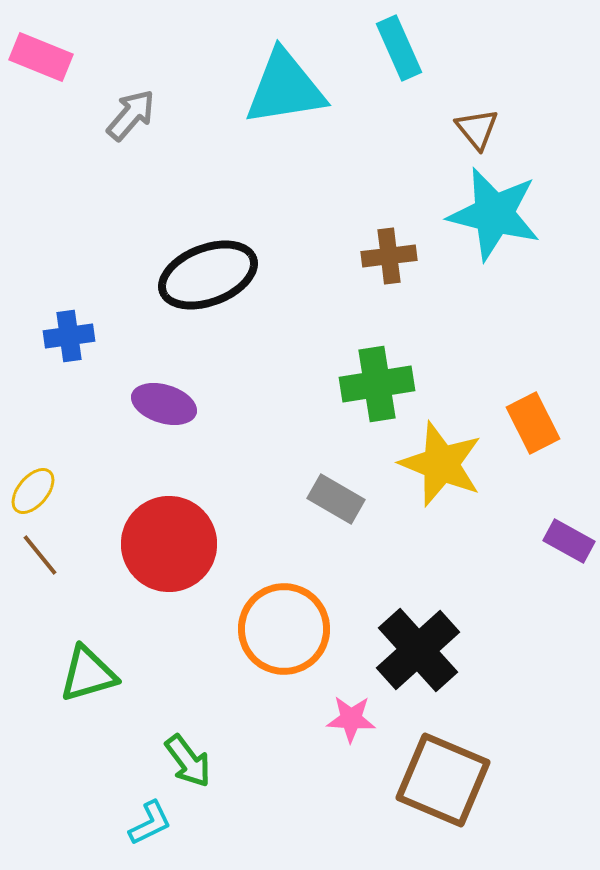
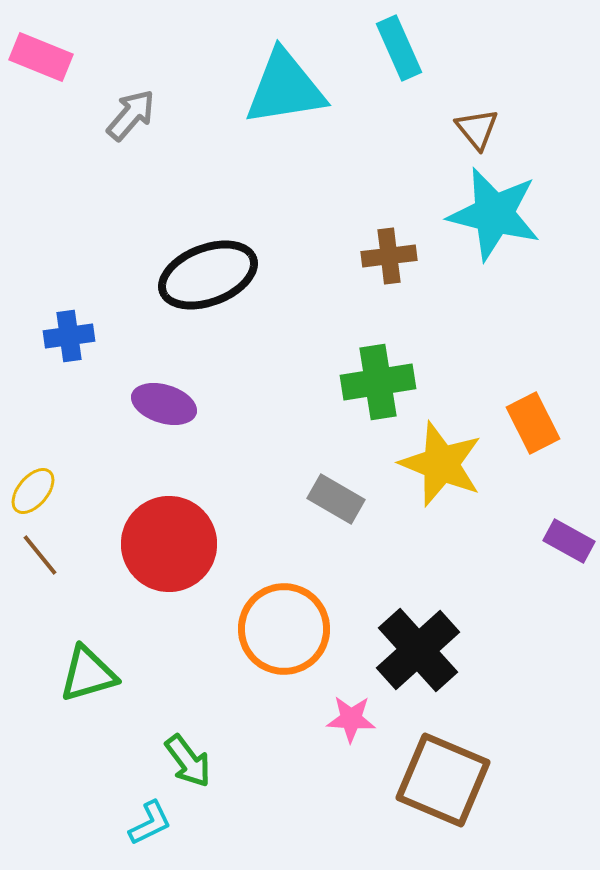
green cross: moved 1 px right, 2 px up
